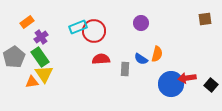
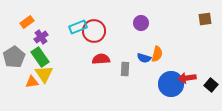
blue semicircle: moved 3 px right, 1 px up; rotated 16 degrees counterclockwise
